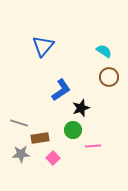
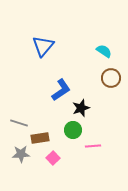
brown circle: moved 2 px right, 1 px down
